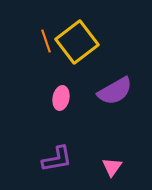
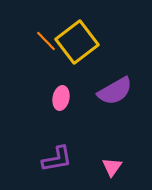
orange line: rotated 25 degrees counterclockwise
